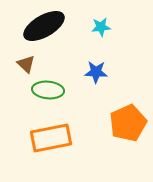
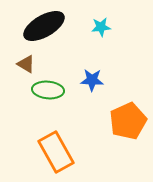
brown triangle: rotated 12 degrees counterclockwise
blue star: moved 4 px left, 8 px down
orange pentagon: moved 2 px up
orange rectangle: moved 5 px right, 14 px down; rotated 72 degrees clockwise
